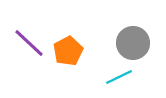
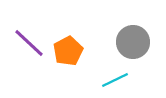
gray circle: moved 1 px up
cyan line: moved 4 px left, 3 px down
